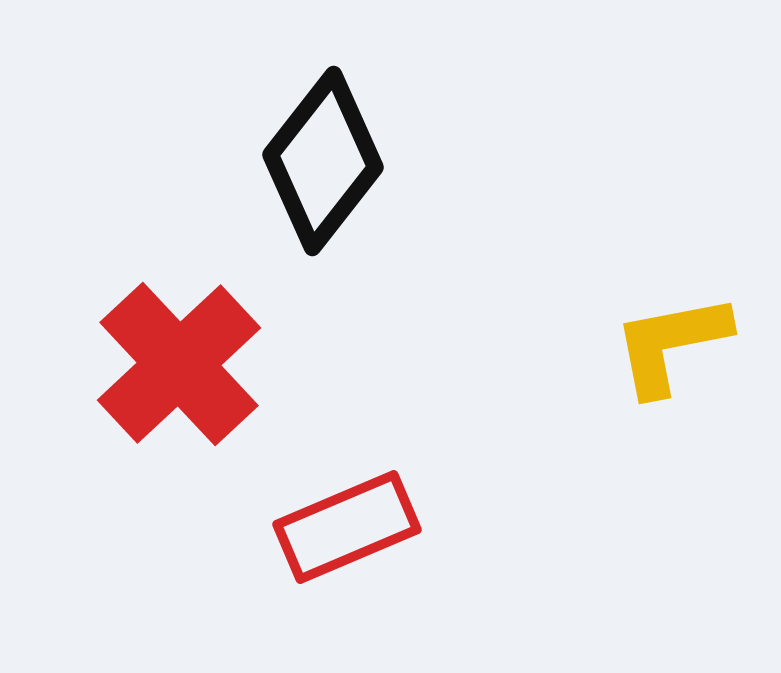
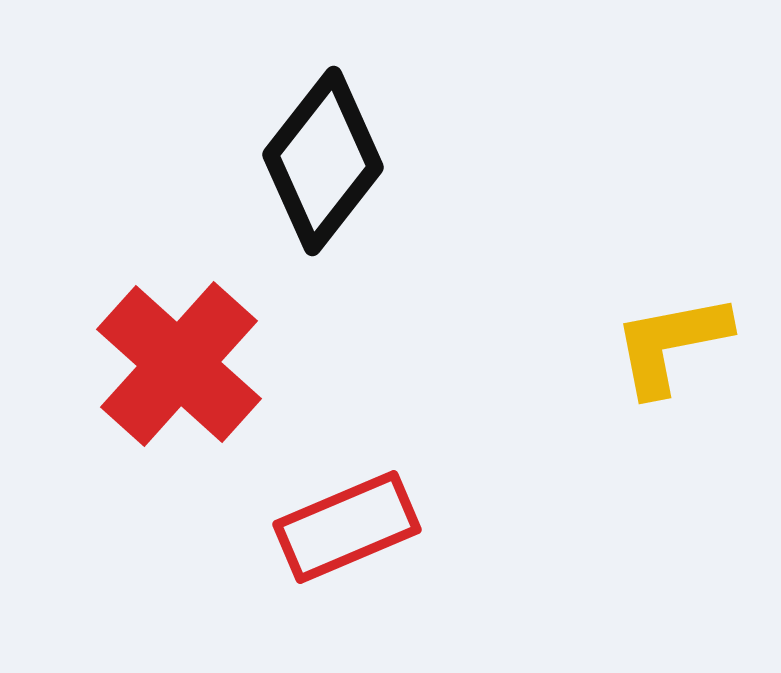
red cross: rotated 5 degrees counterclockwise
